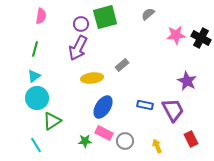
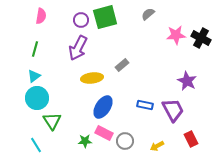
purple circle: moved 4 px up
green triangle: rotated 30 degrees counterclockwise
yellow arrow: rotated 96 degrees counterclockwise
